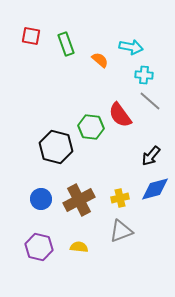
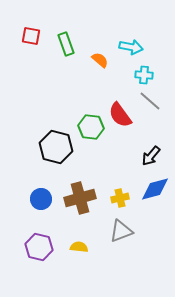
brown cross: moved 1 px right, 2 px up; rotated 12 degrees clockwise
